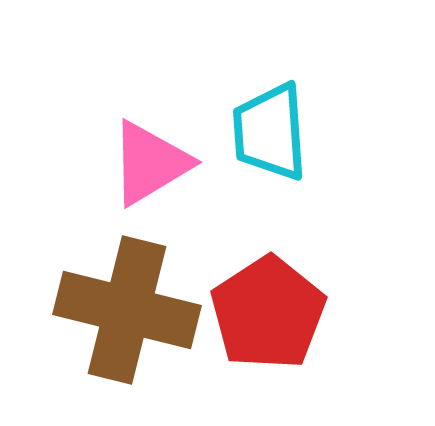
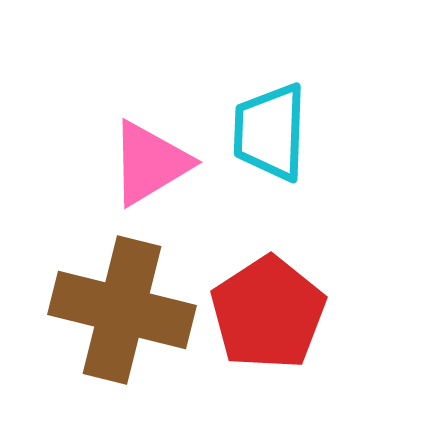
cyan trapezoid: rotated 6 degrees clockwise
brown cross: moved 5 px left
